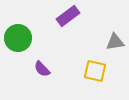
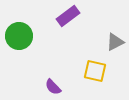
green circle: moved 1 px right, 2 px up
gray triangle: rotated 18 degrees counterclockwise
purple semicircle: moved 11 px right, 18 px down
